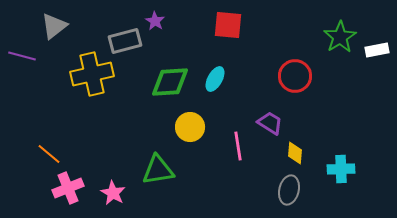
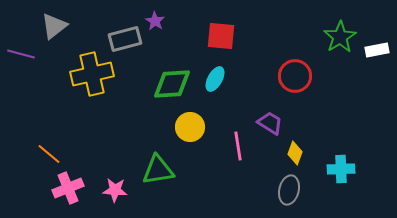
red square: moved 7 px left, 11 px down
gray rectangle: moved 2 px up
purple line: moved 1 px left, 2 px up
green diamond: moved 2 px right, 2 px down
yellow diamond: rotated 15 degrees clockwise
pink star: moved 2 px right, 3 px up; rotated 25 degrees counterclockwise
